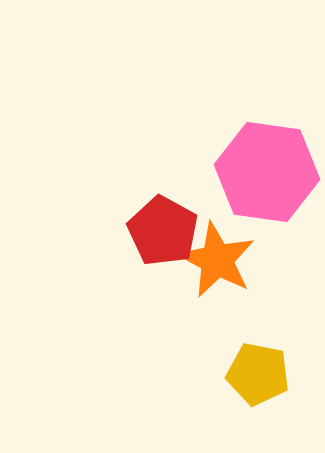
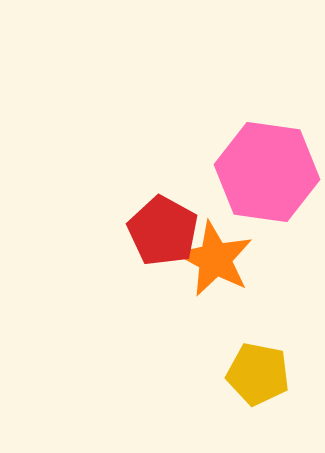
orange star: moved 2 px left, 1 px up
